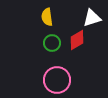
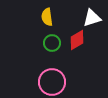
pink circle: moved 5 px left, 2 px down
